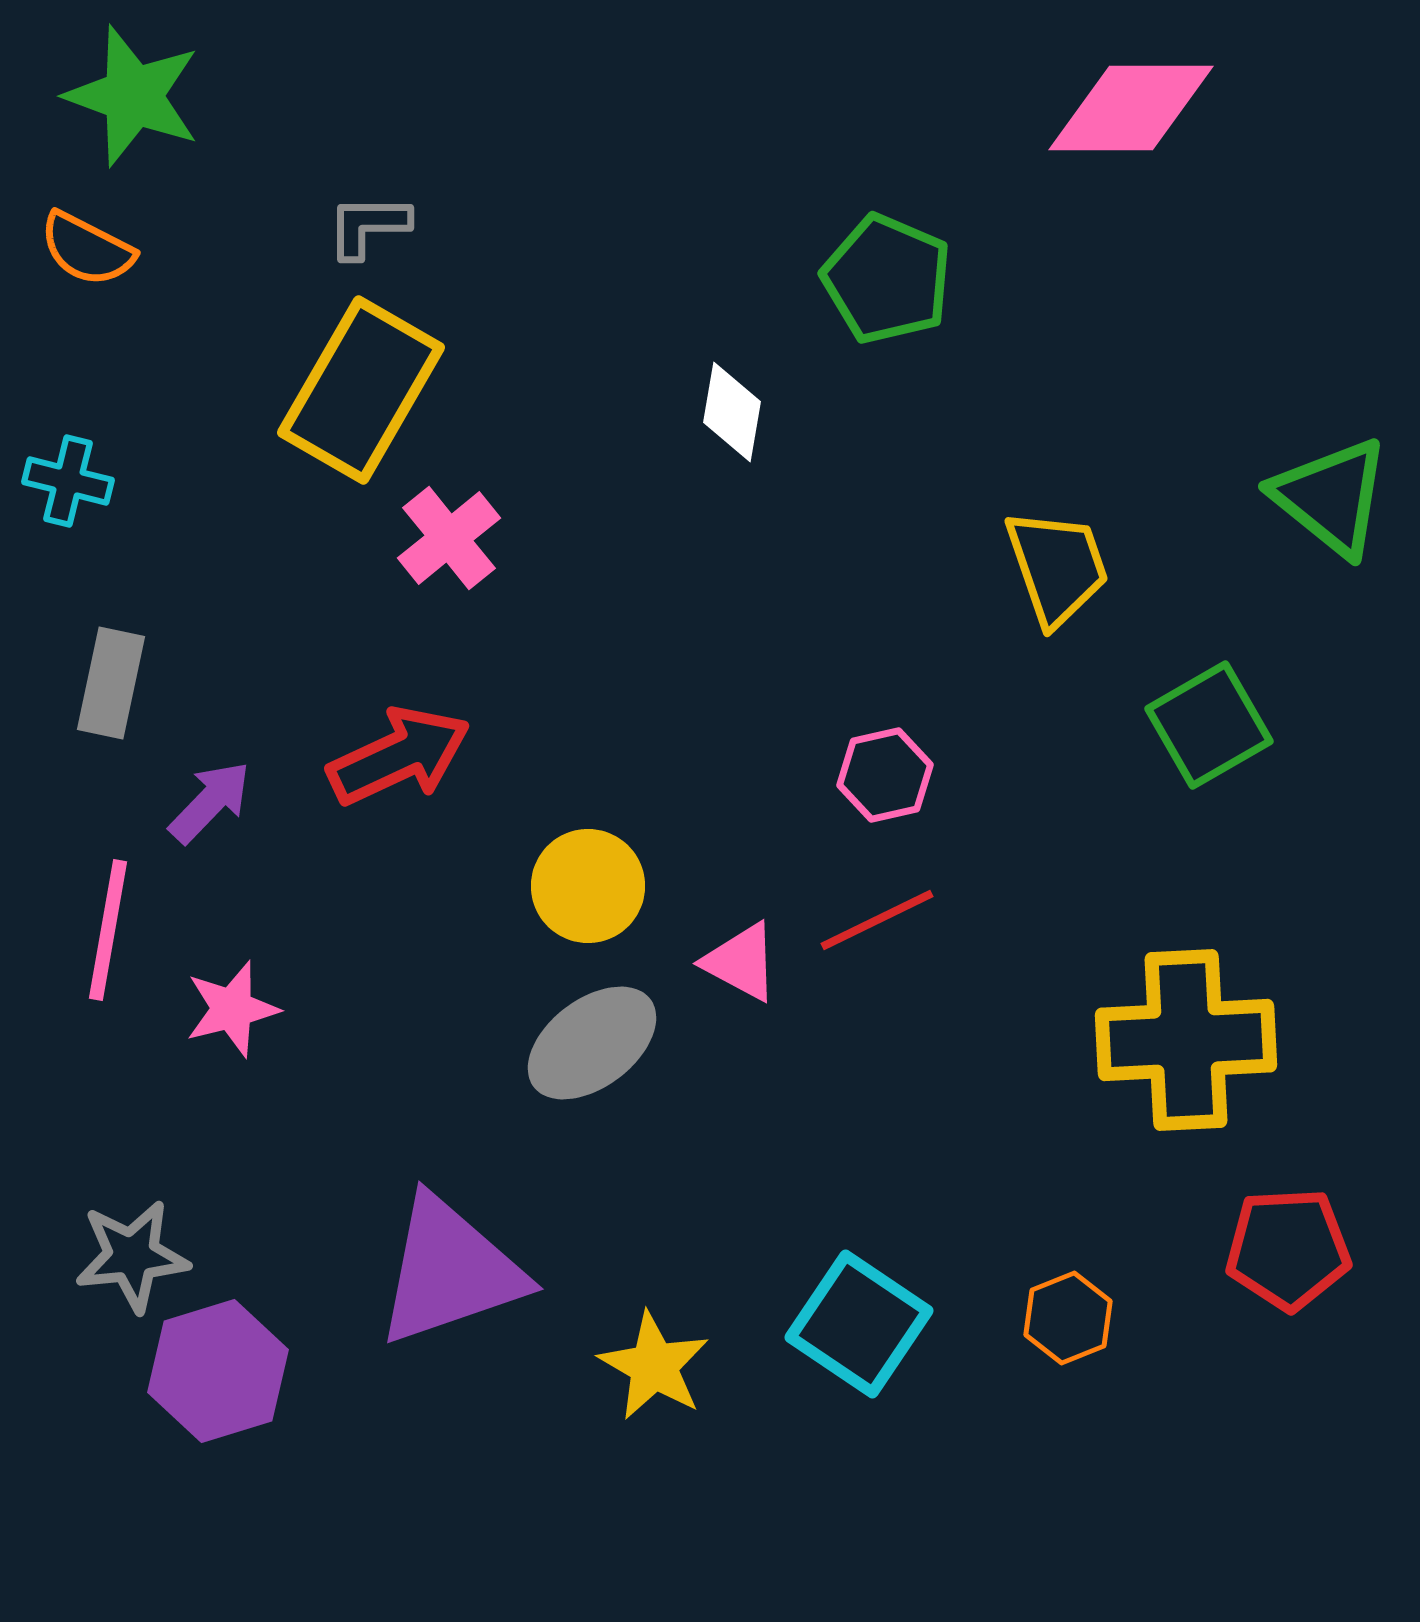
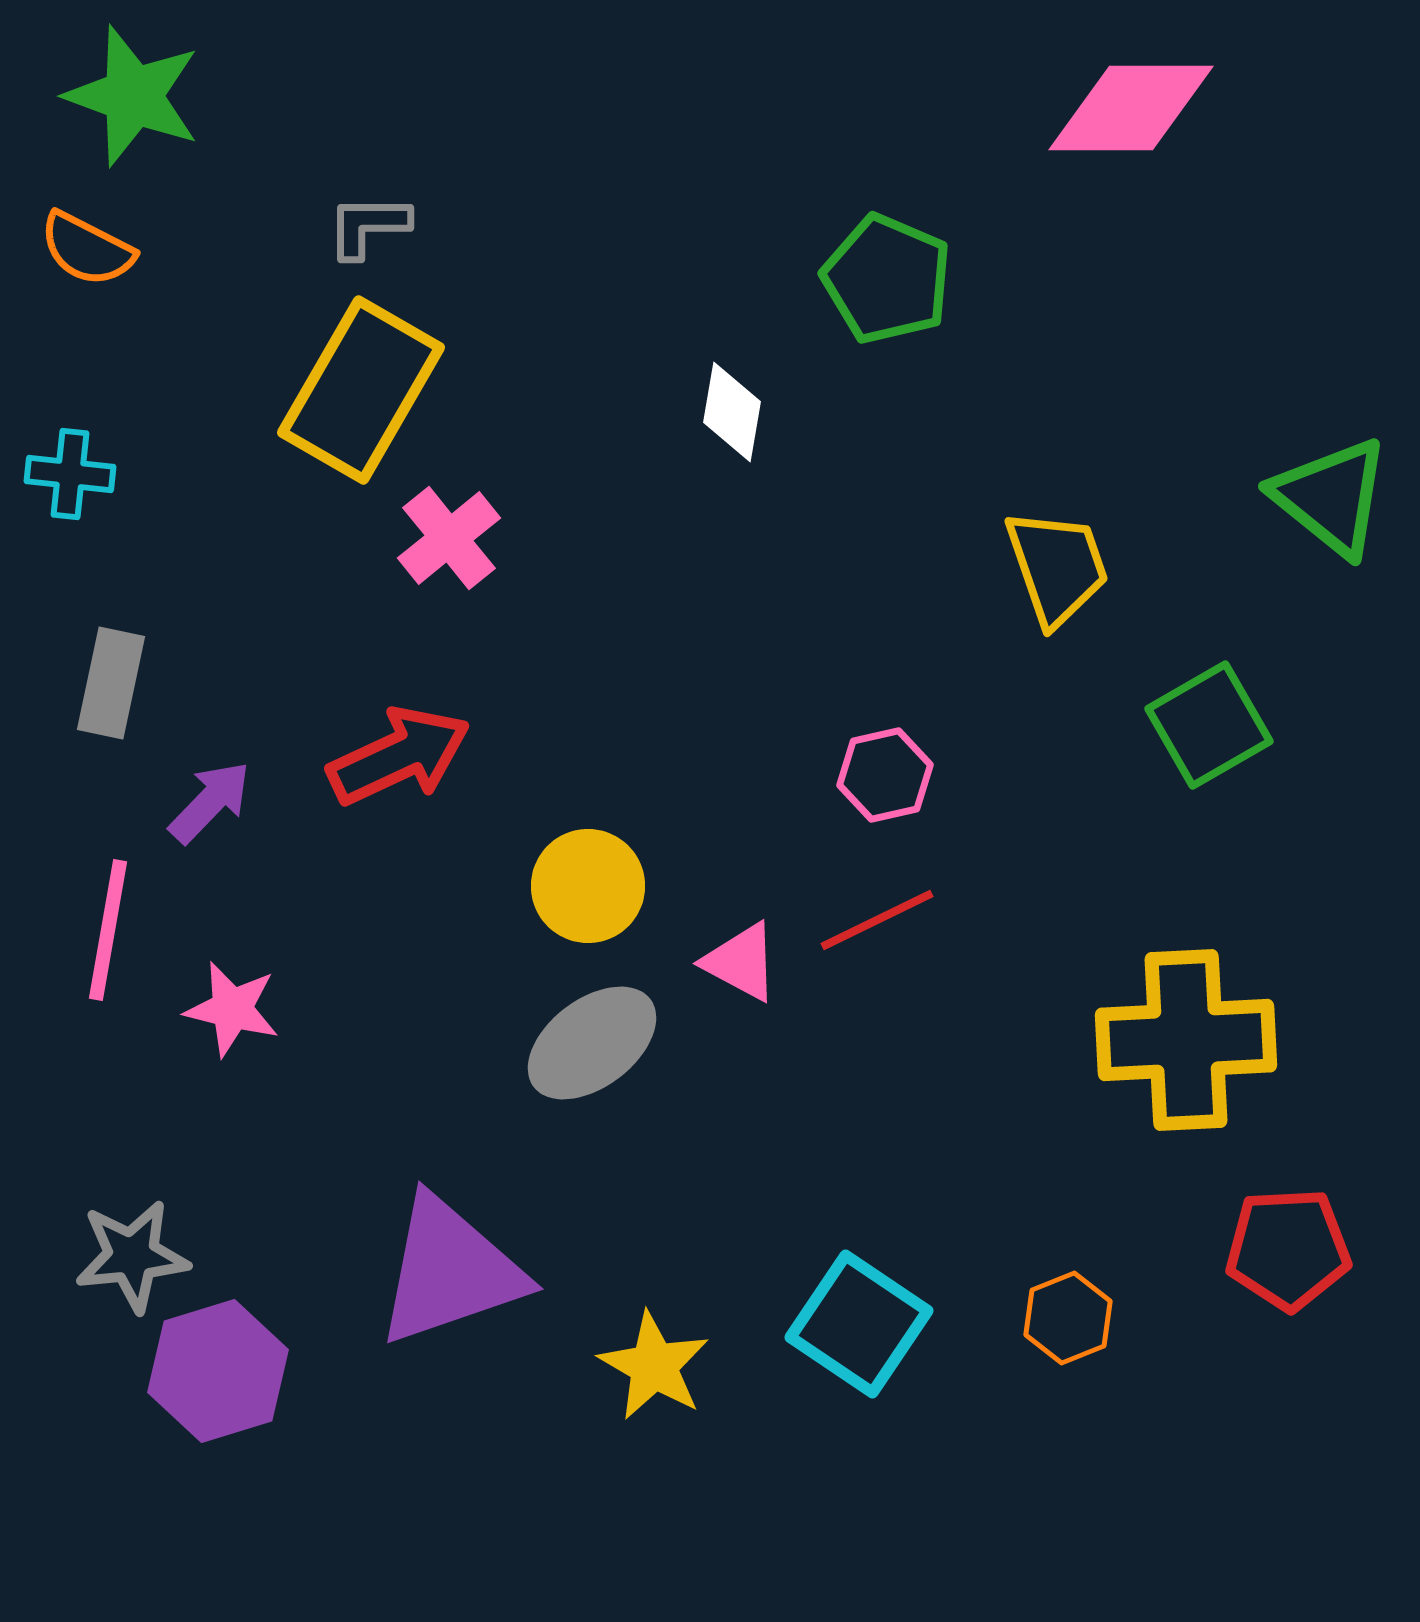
cyan cross: moved 2 px right, 7 px up; rotated 8 degrees counterclockwise
pink star: rotated 28 degrees clockwise
